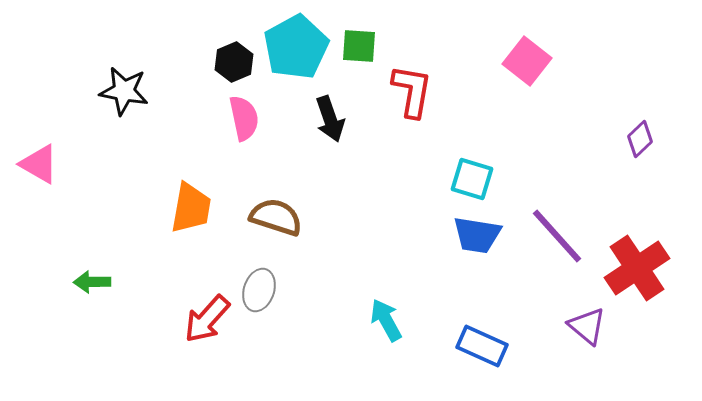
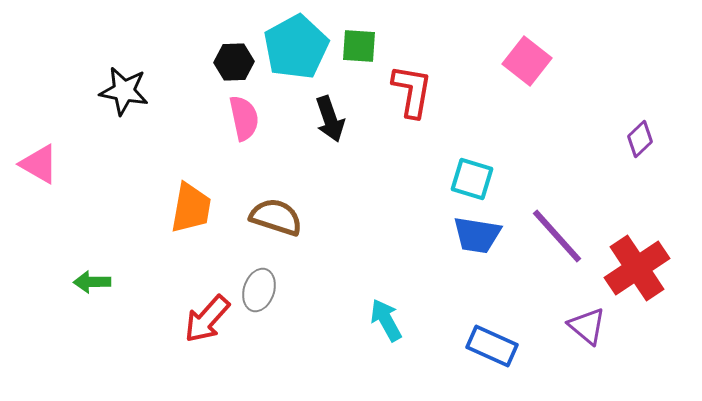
black hexagon: rotated 21 degrees clockwise
blue rectangle: moved 10 px right
